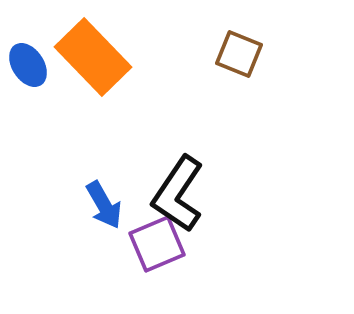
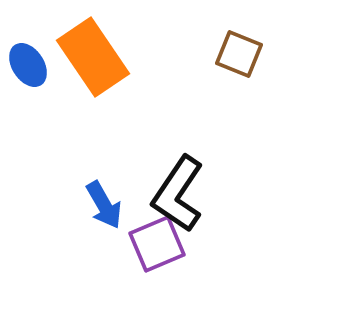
orange rectangle: rotated 10 degrees clockwise
